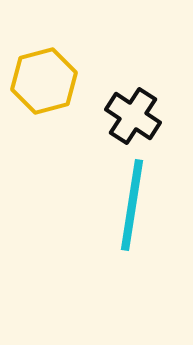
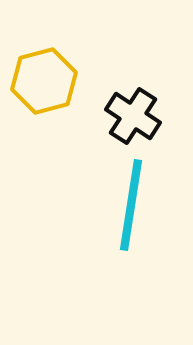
cyan line: moved 1 px left
